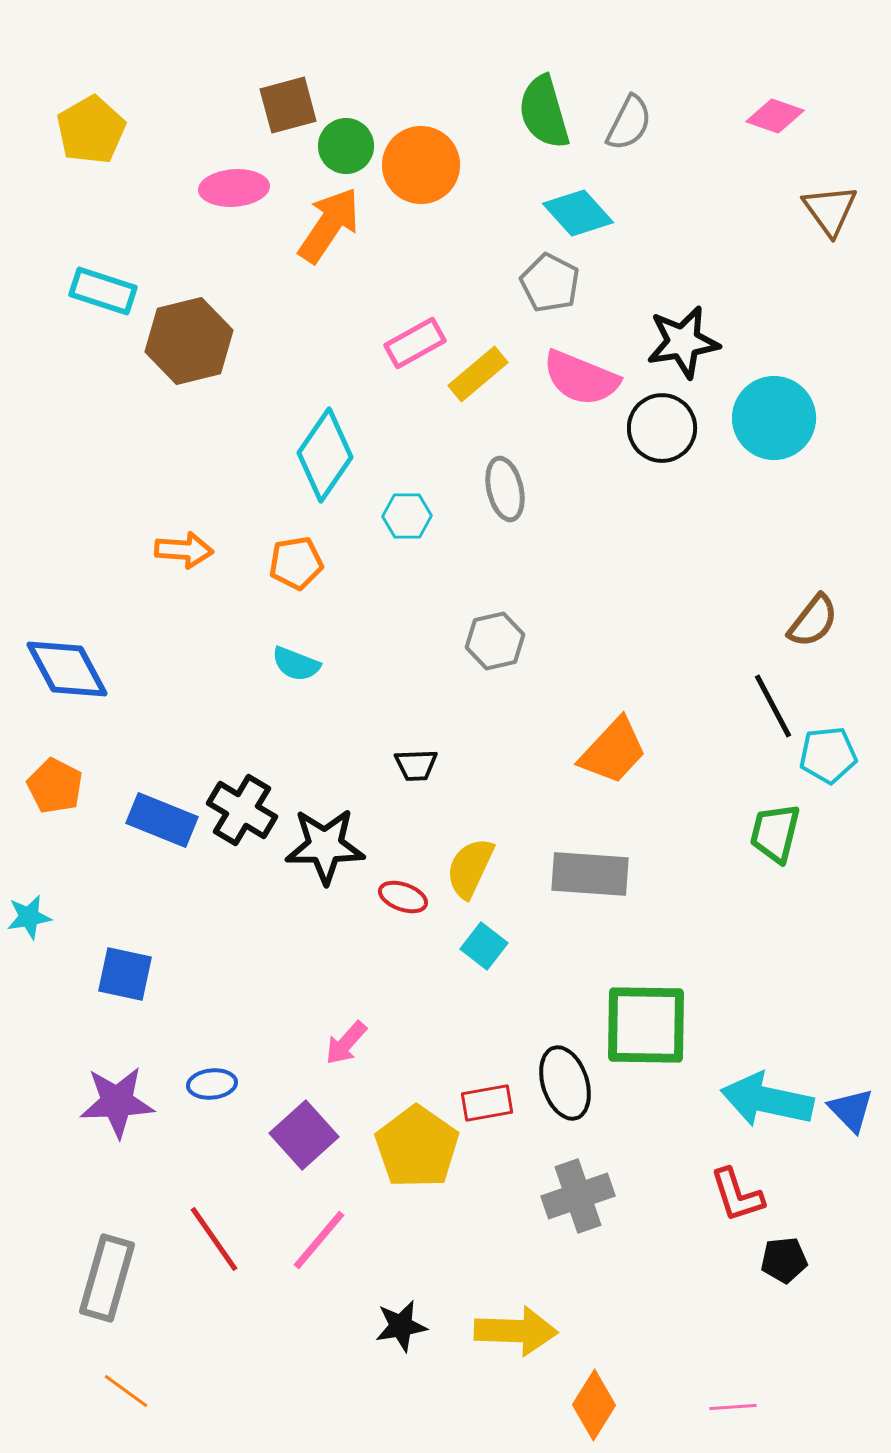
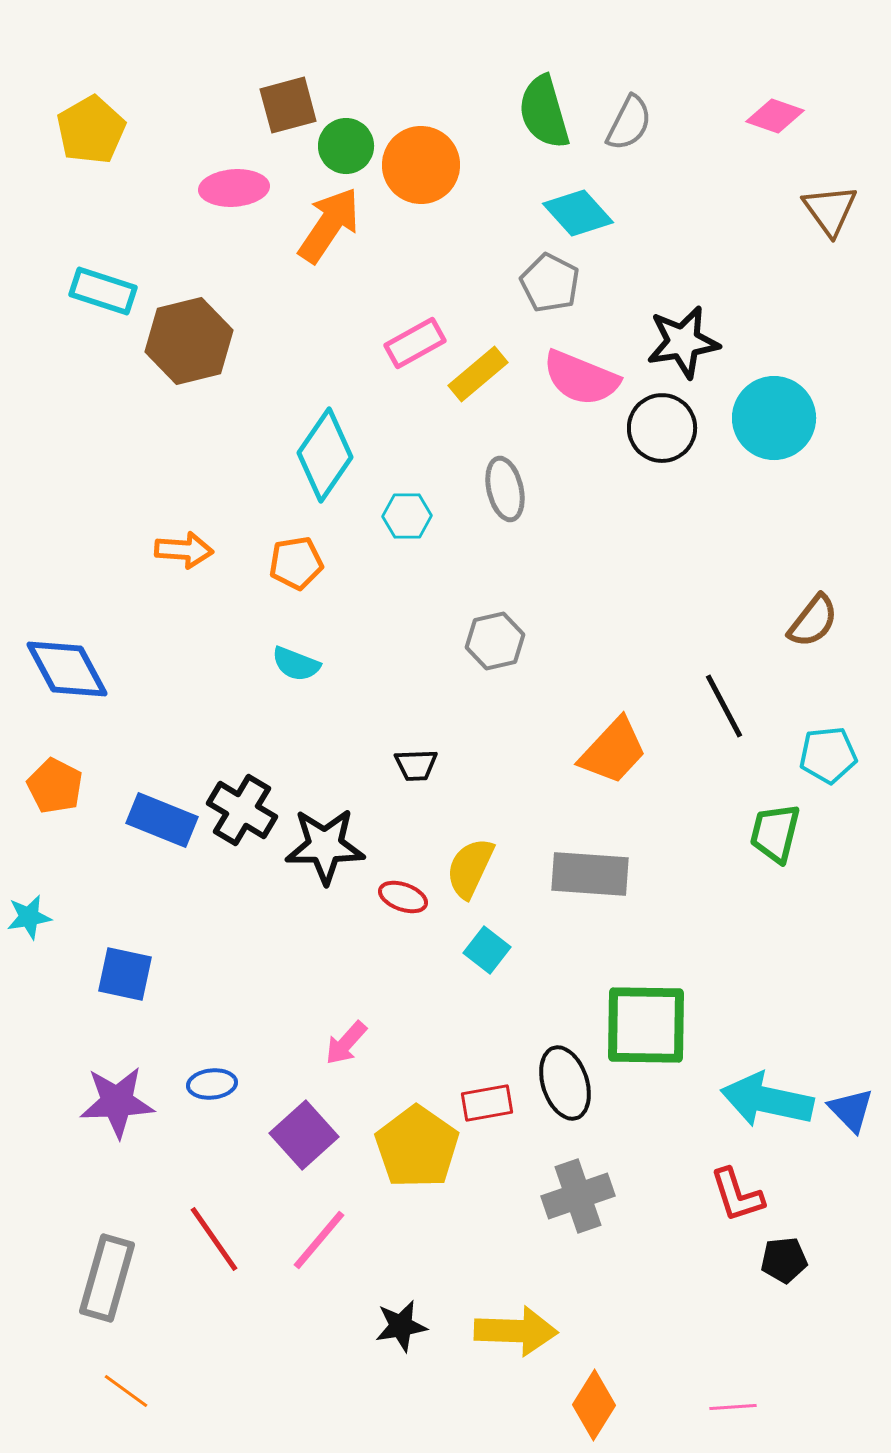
black line at (773, 706): moved 49 px left
cyan square at (484, 946): moved 3 px right, 4 px down
